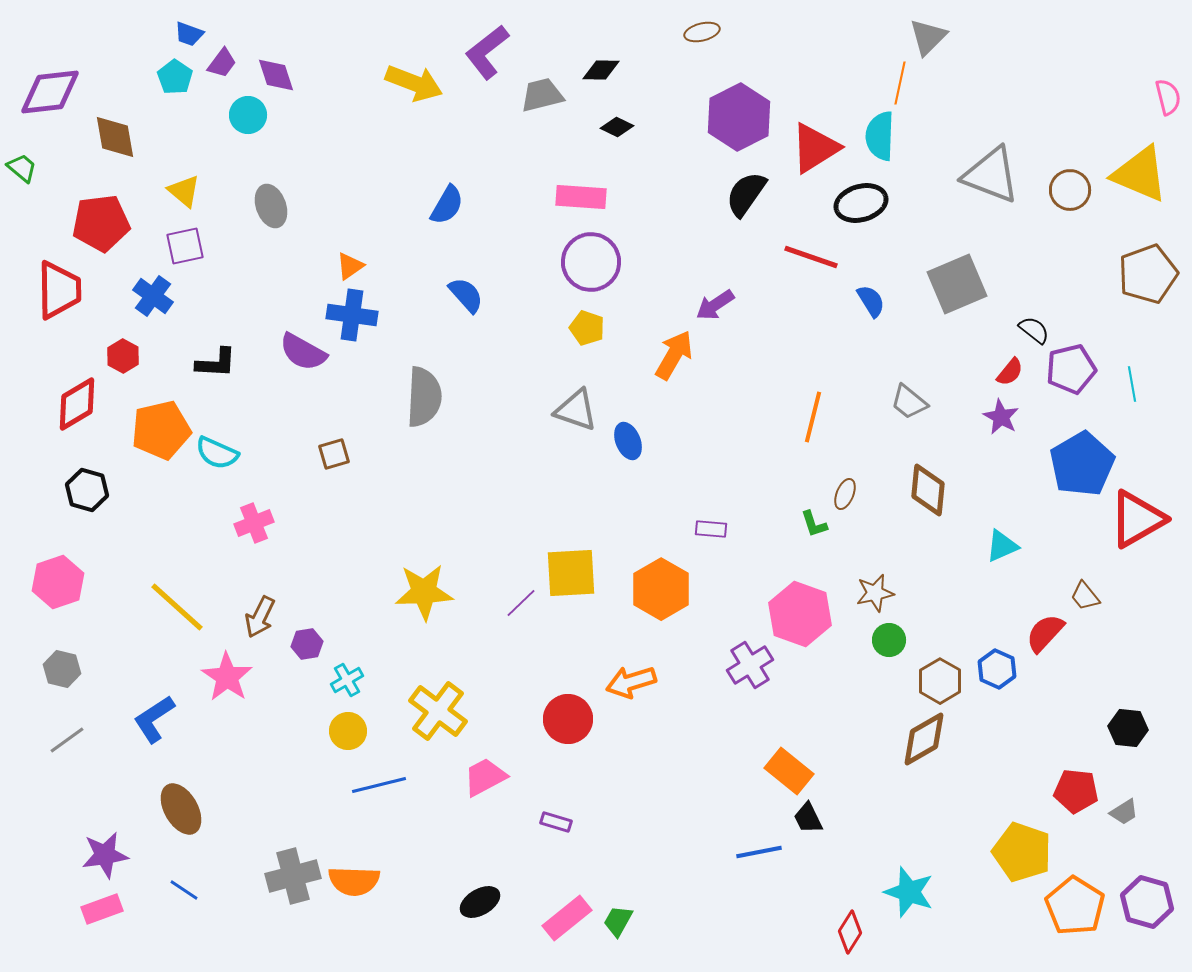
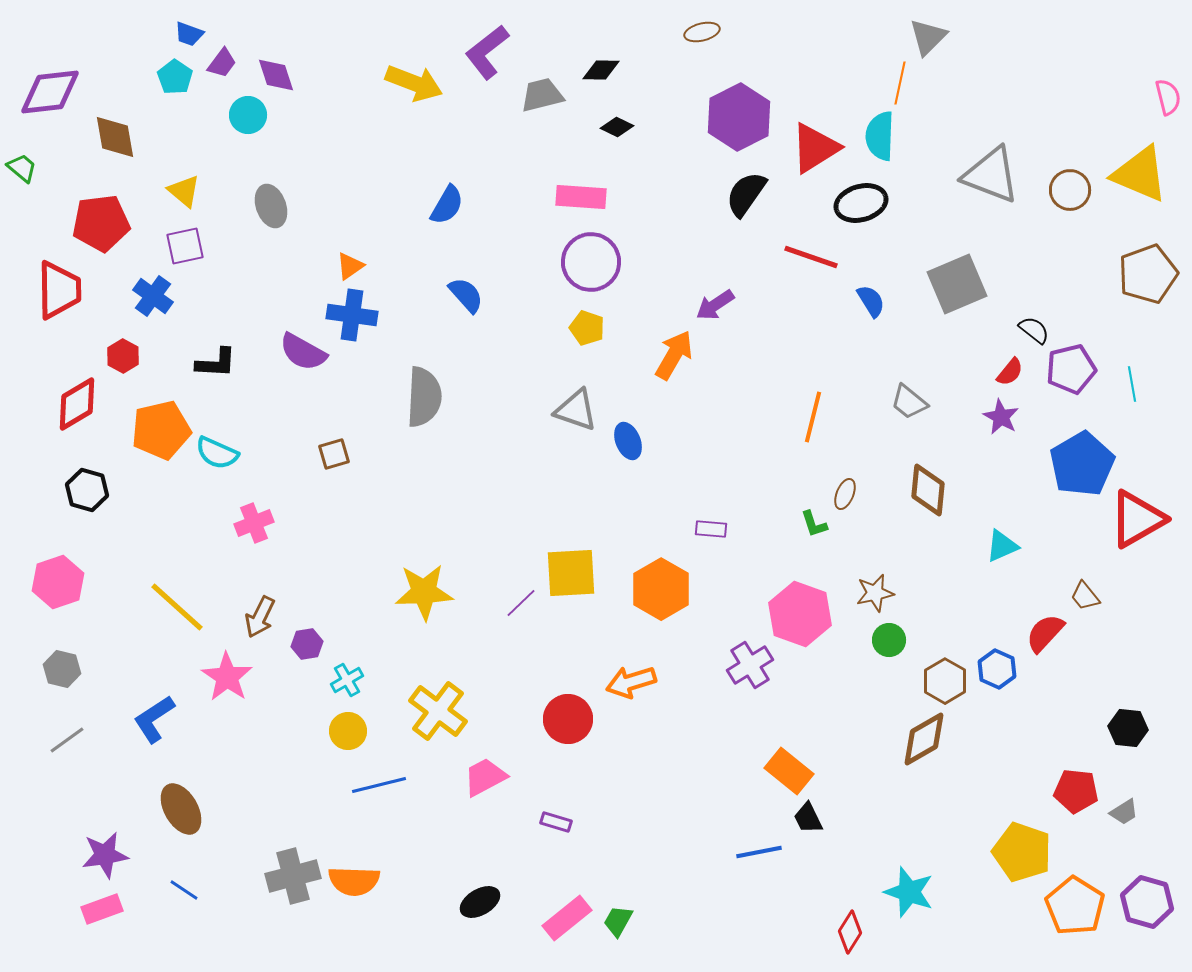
brown hexagon at (940, 681): moved 5 px right
